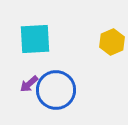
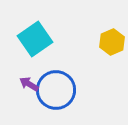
cyan square: rotated 32 degrees counterclockwise
purple arrow: rotated 72 degrees clockwise
